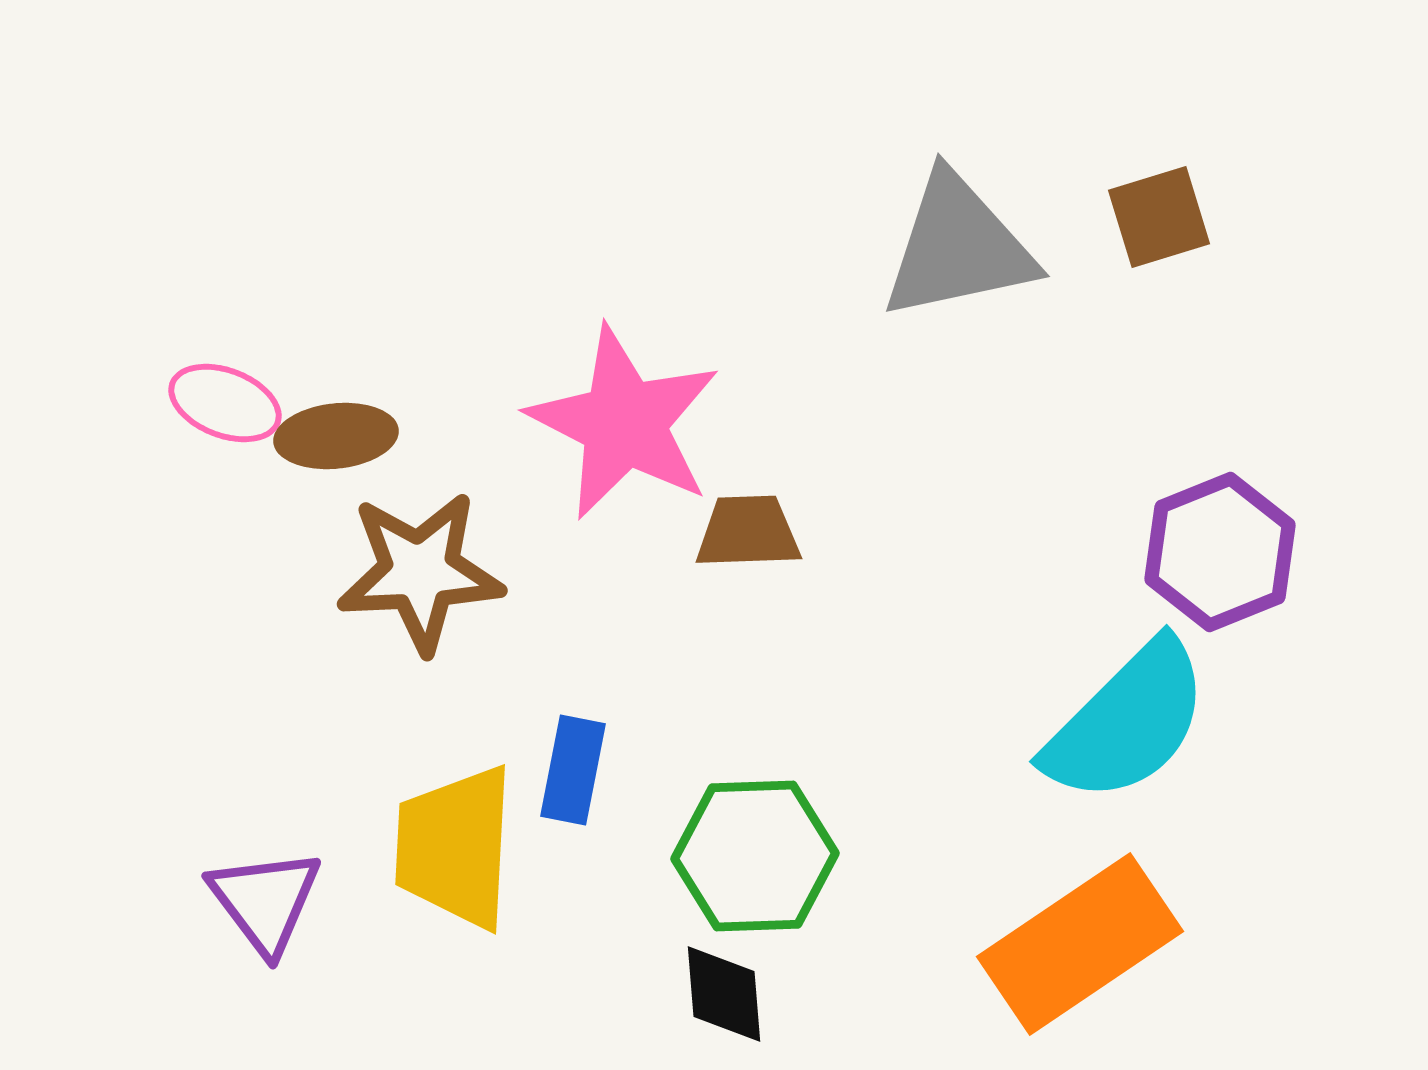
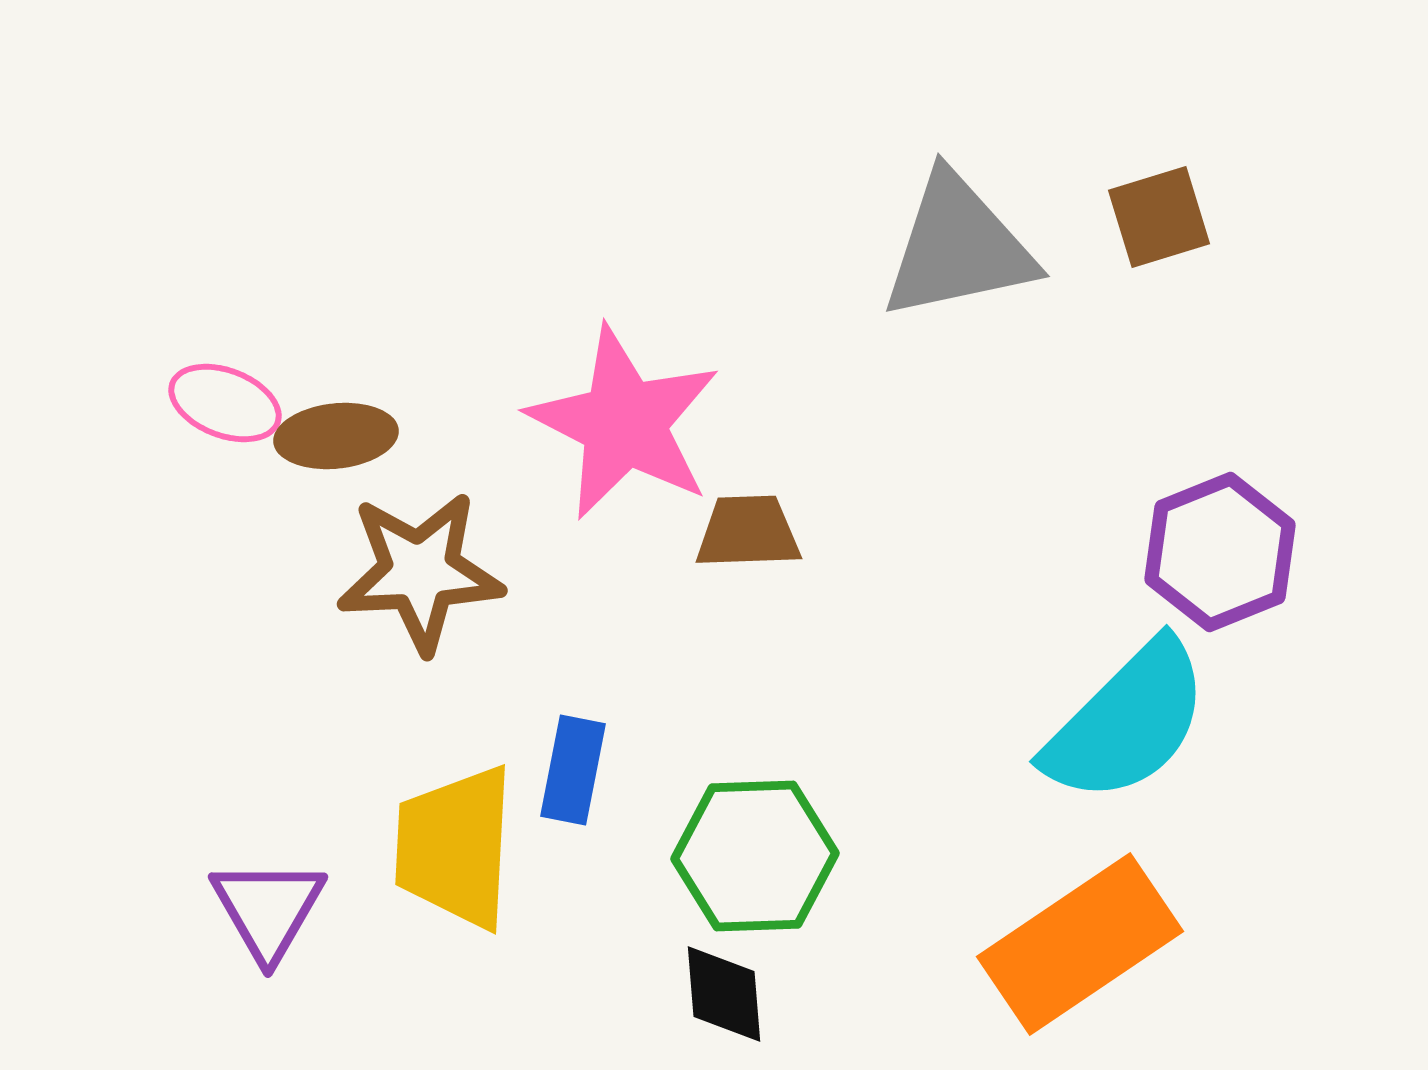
purple triangle: moved 3 px right, 8 px down; rotated 7 degrees clockwise
